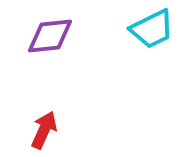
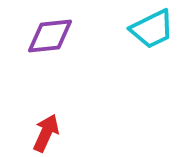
red arrow: moved 2 px right, 3 px down
